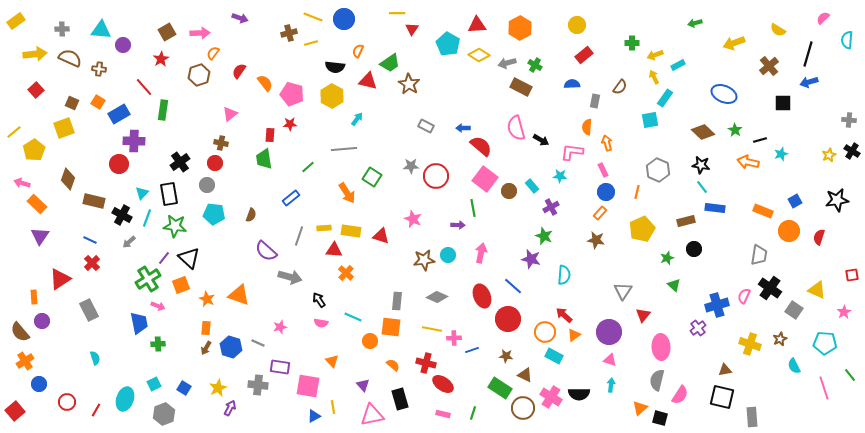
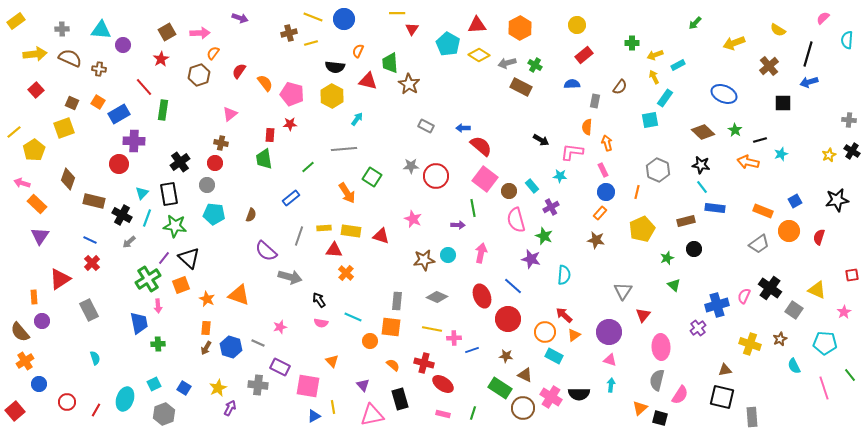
green arrow at (695, 23): rotated 32 degrees counterclockwise
green trapezoid at (390, 63): rotated 120 degrees clockwise
pink semicircle at (516, 128): moved 92 px down
gray trapezoid at (759, 255): moved 11 px up; rotated 45 degrees clockwise
pink arrow at (158, 306): rotated 64 degrees clockwise
red cross at (426, 363): moved 2 px left
purple rectangle at (280, 367): rotated 18 degrees clockwise
